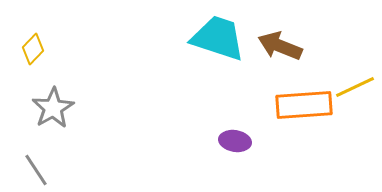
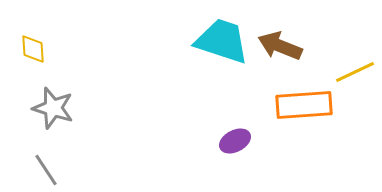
cyan trapezoid: moved 4 px right, 3 px down
yellow diamond: rotated 48 degrees counterclockwise
yellow line: moved 15 px up
gray star: rotated 24 degrees counterclockwise
purple ellipse: rotated 36 degrees counterclockwise
gray line: moved 10 px right
